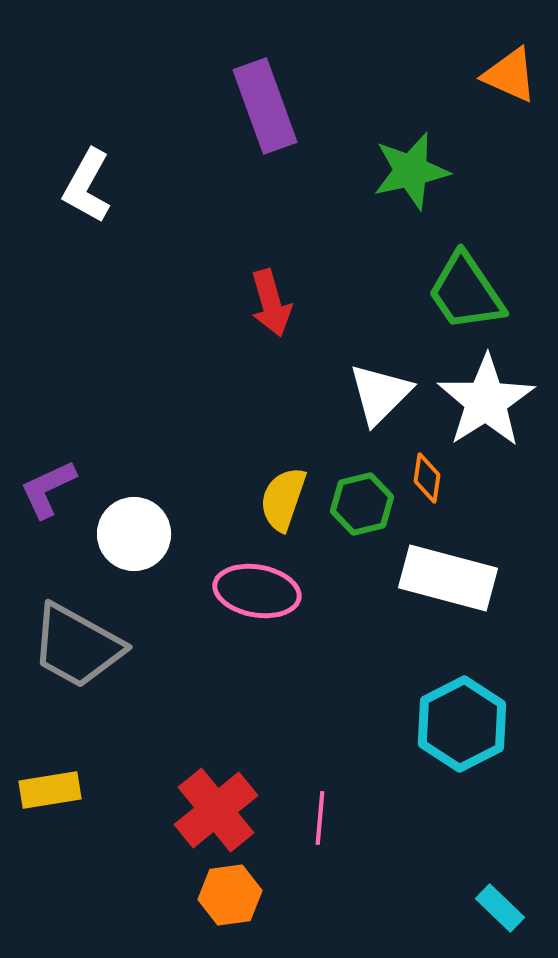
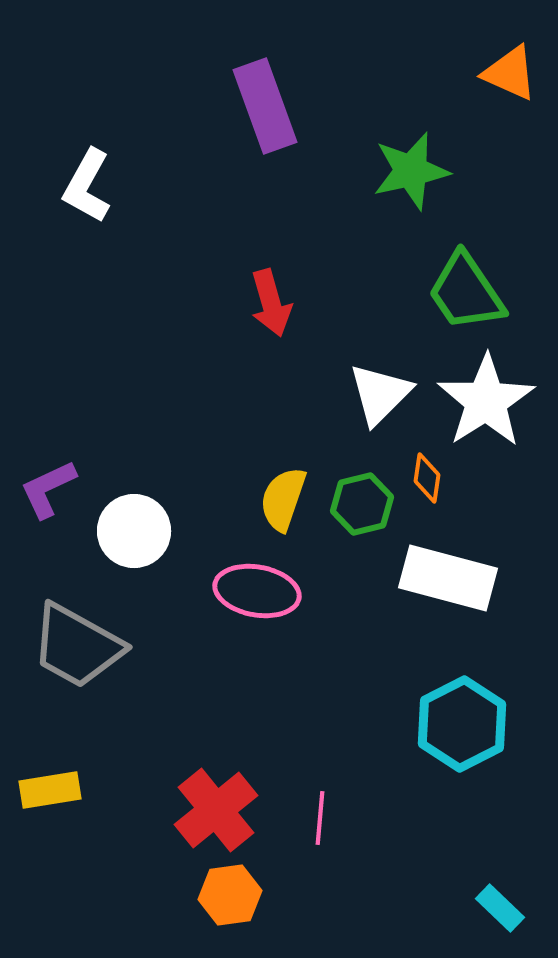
orange triangle: moved 2 px up
white circle: moved 3 px up
